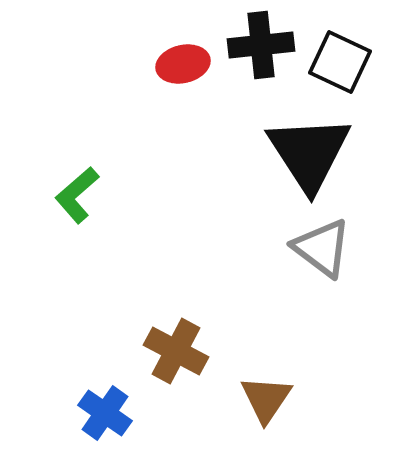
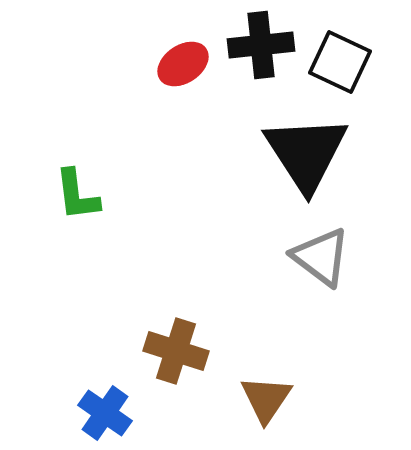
red ellipse: rotated 21 degrees counterclockwise
black triangle: moved 3 px left
green L-shape: rotated 56 degrees counterclockwise
gray triangle: moved 1 px left, 9 px down
brown cross: rotated 10 degrees counterclockwise
